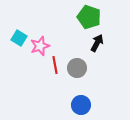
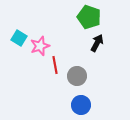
gray circle: moved 8 px down
